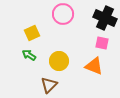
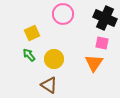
green arrow: rotated 16 degrees clockwise
yellow circle: moved 5 px left, 2 px up
orange triangle: moved 3 px up; rotated 42 degrees clockwise
brown triangle: rotated 42 degrees counterclockwise
